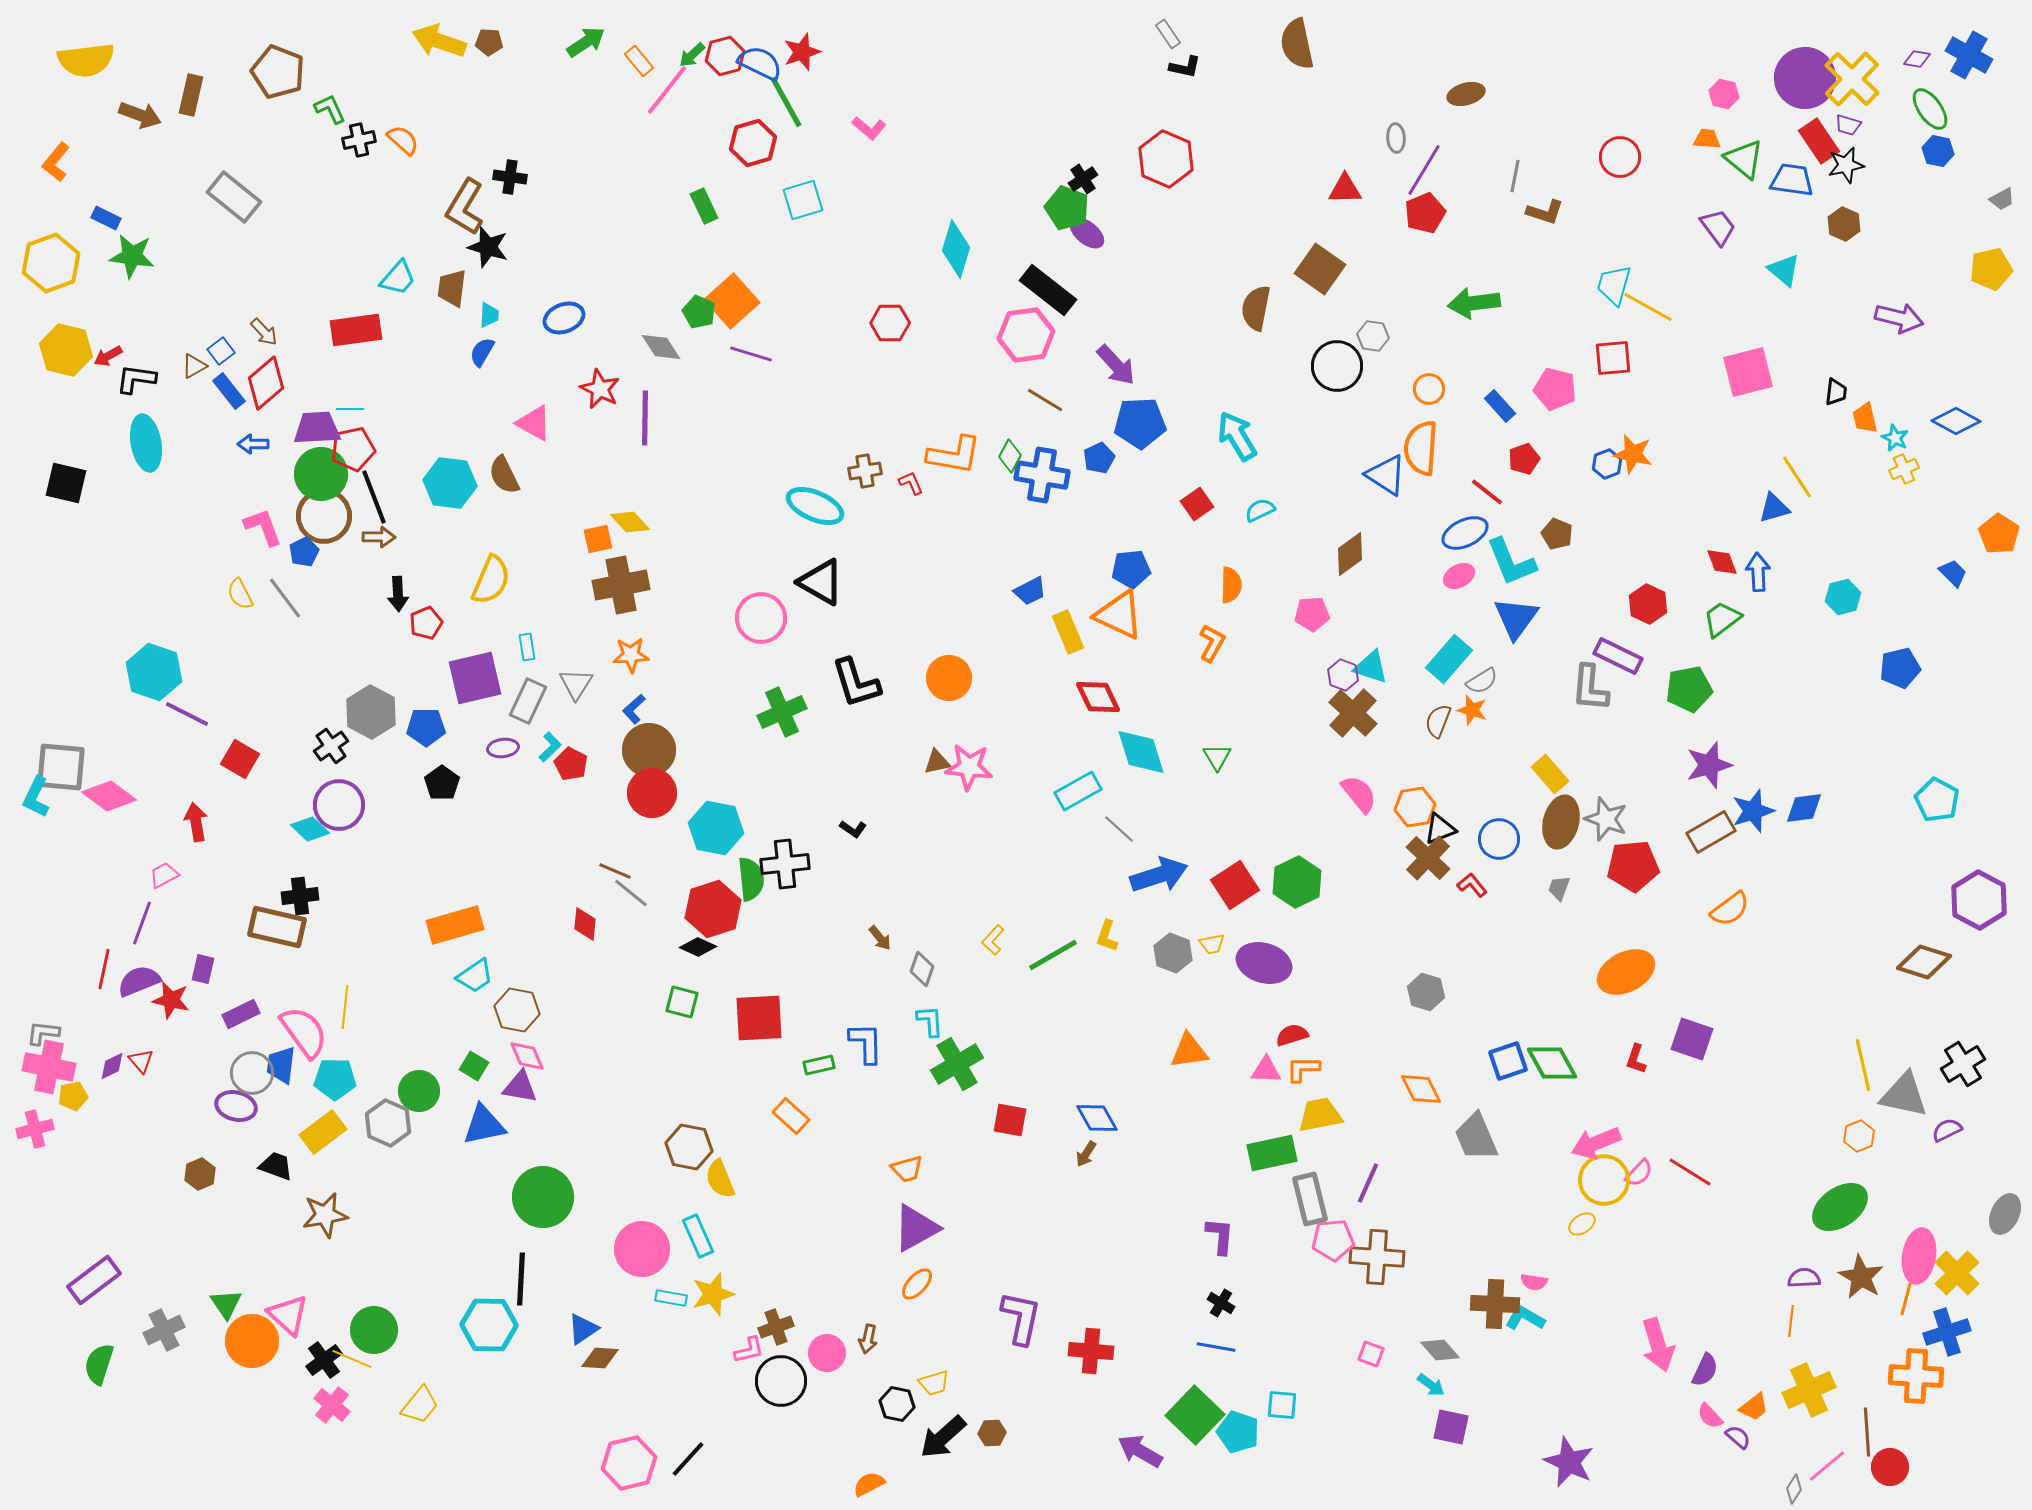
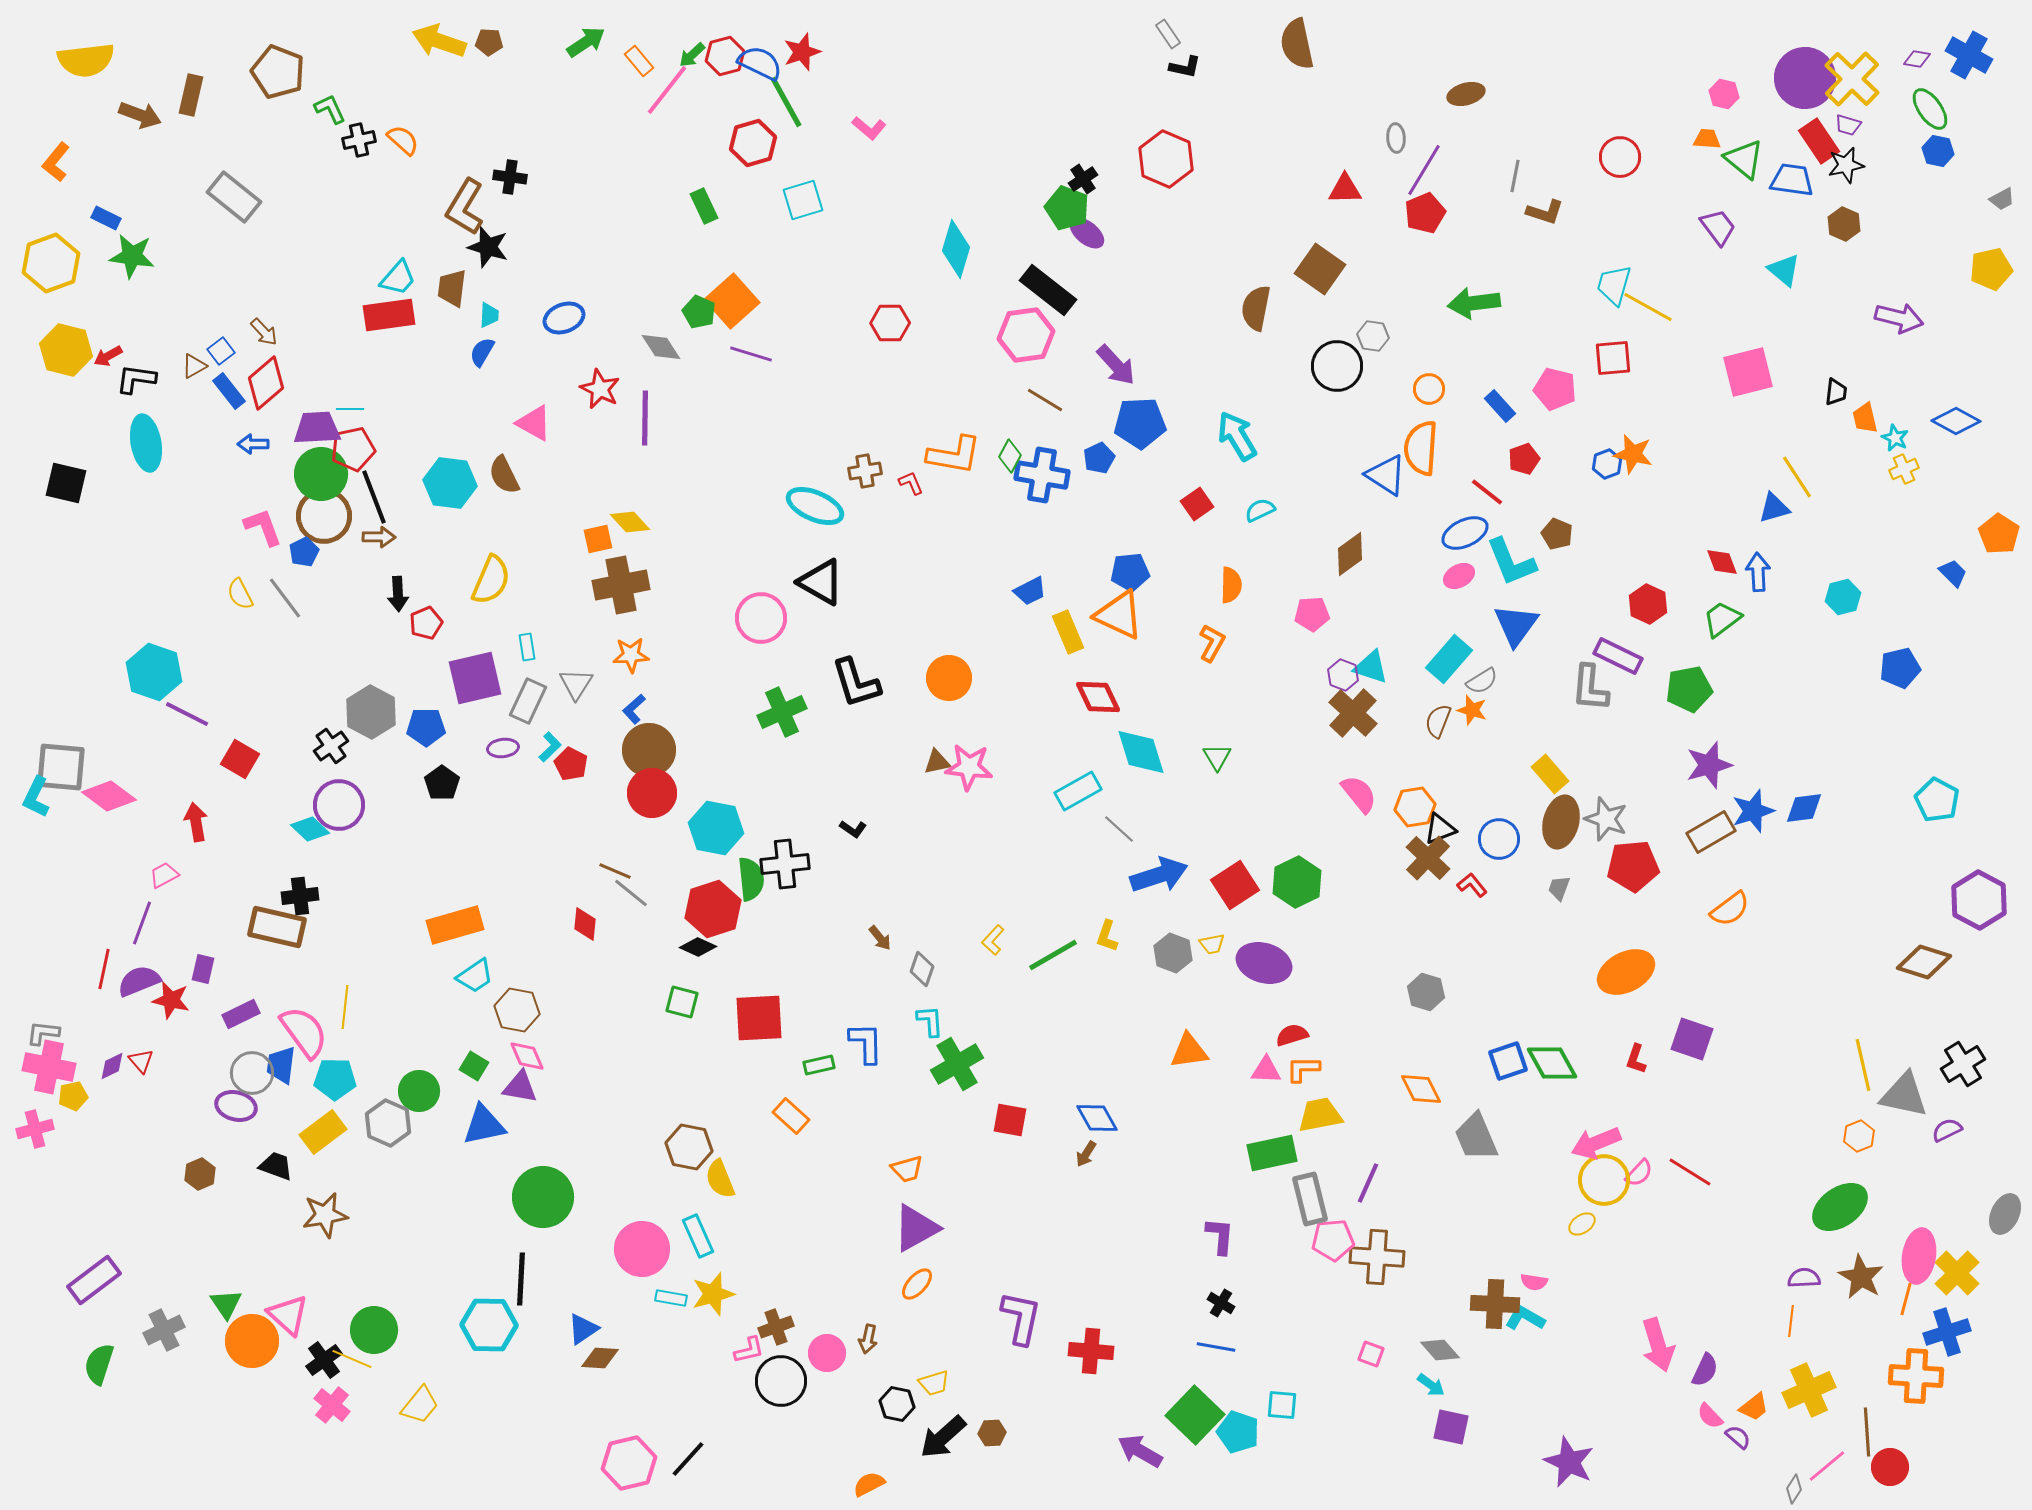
red rectangle at (356, 330): moved 33 px right, 15 px up
blue pentagon at (1131, 569): moved 1 px left, 3 px down
blue triangle at (1516, 618): moved 7 px down
